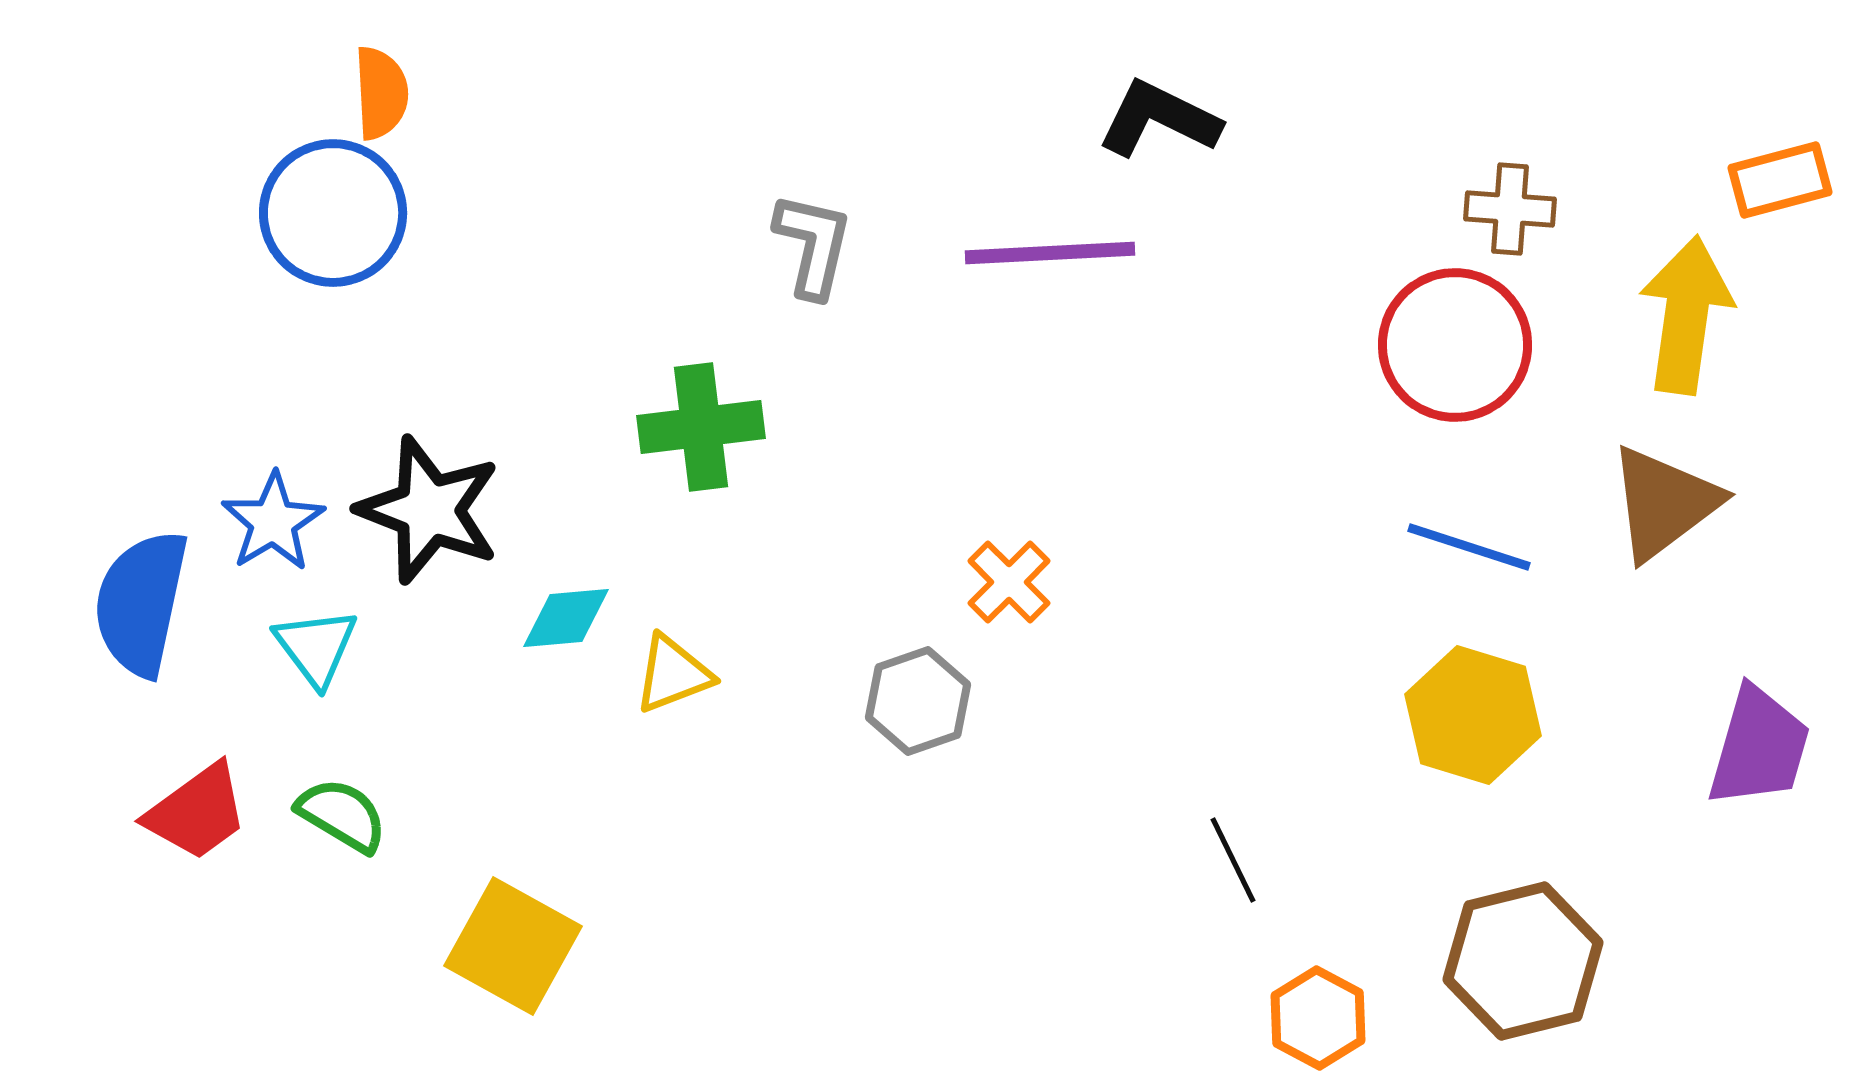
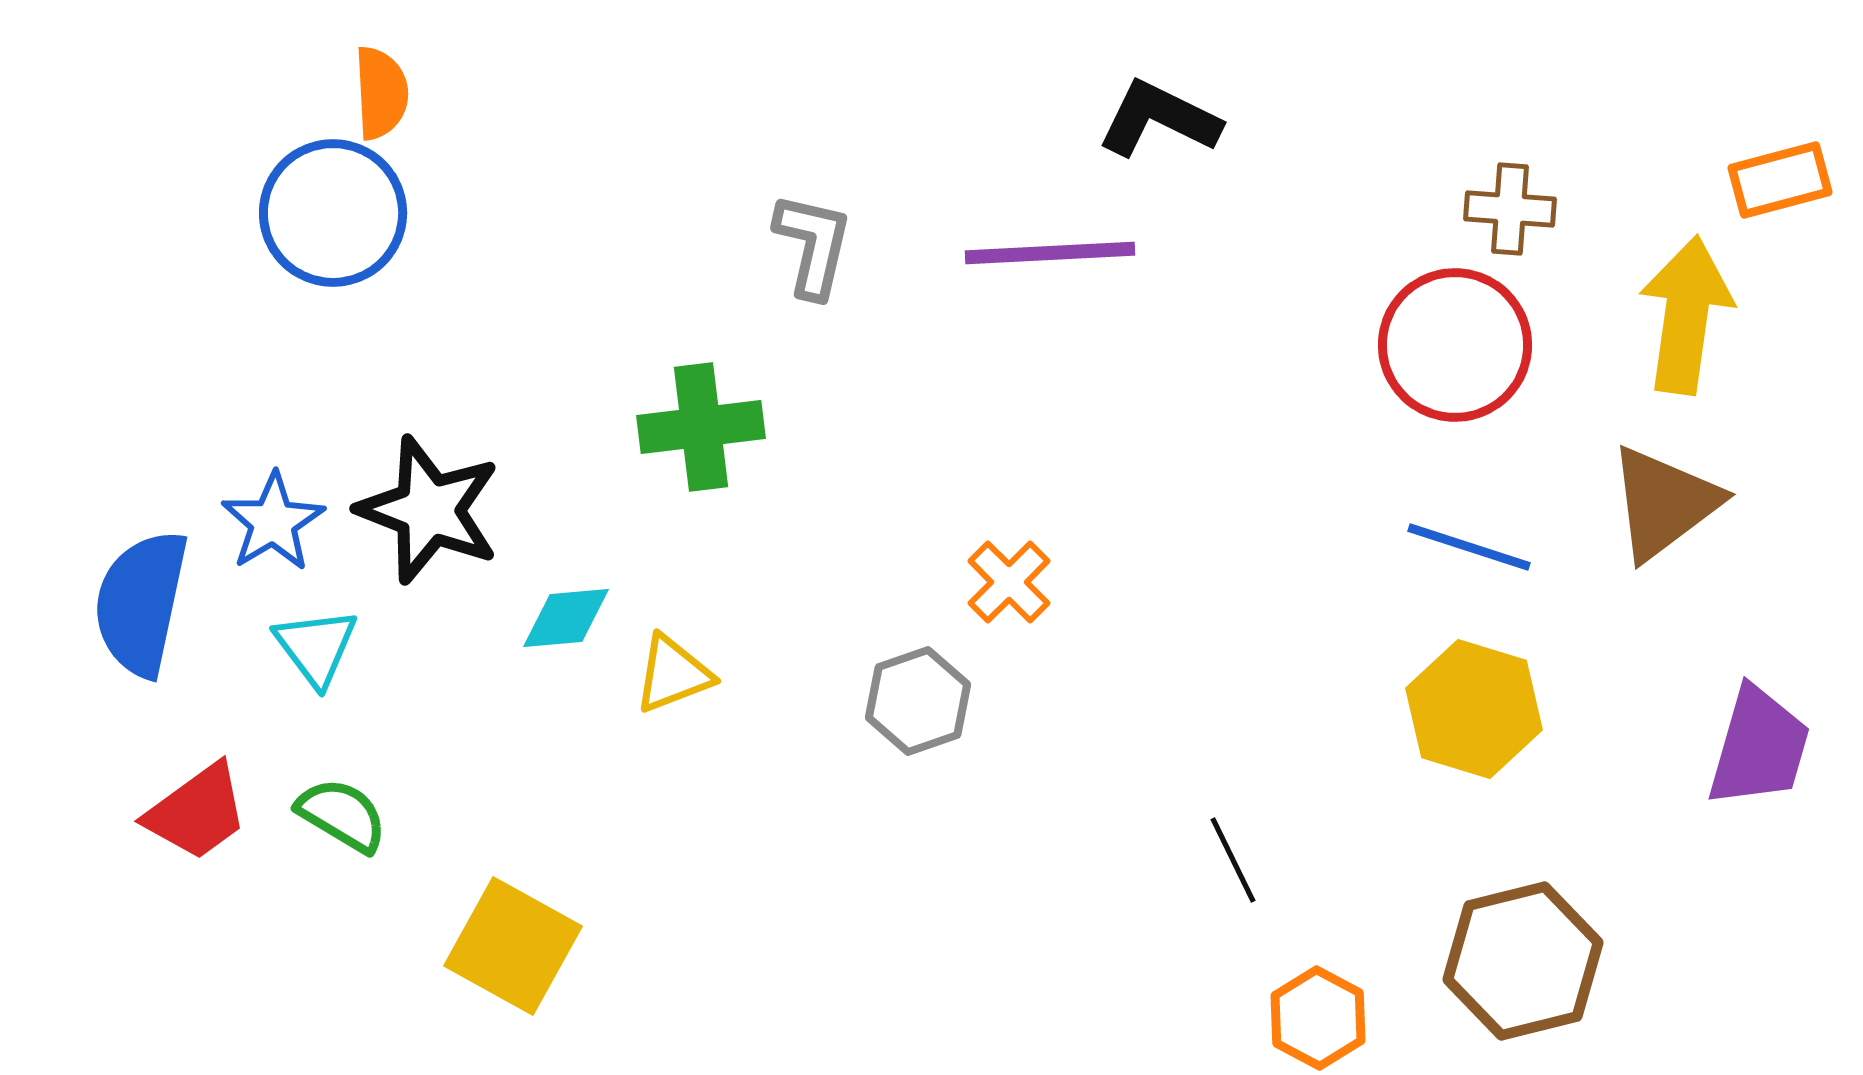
yellow hexagon: moved 1 px right, 6 px up
